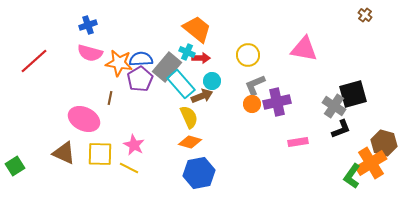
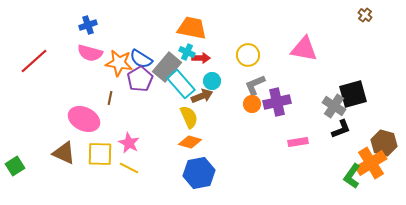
orange trapezoid: moved 5 px left, 1 px up; rotated 28 degrees counterclockwise
blue semicircle: rotated 145 degrees counterclockwise
pink star: moved 5 px left, 2 px up
